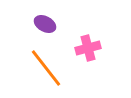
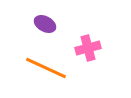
orange line: rotated 27 degrees counterclockwise
